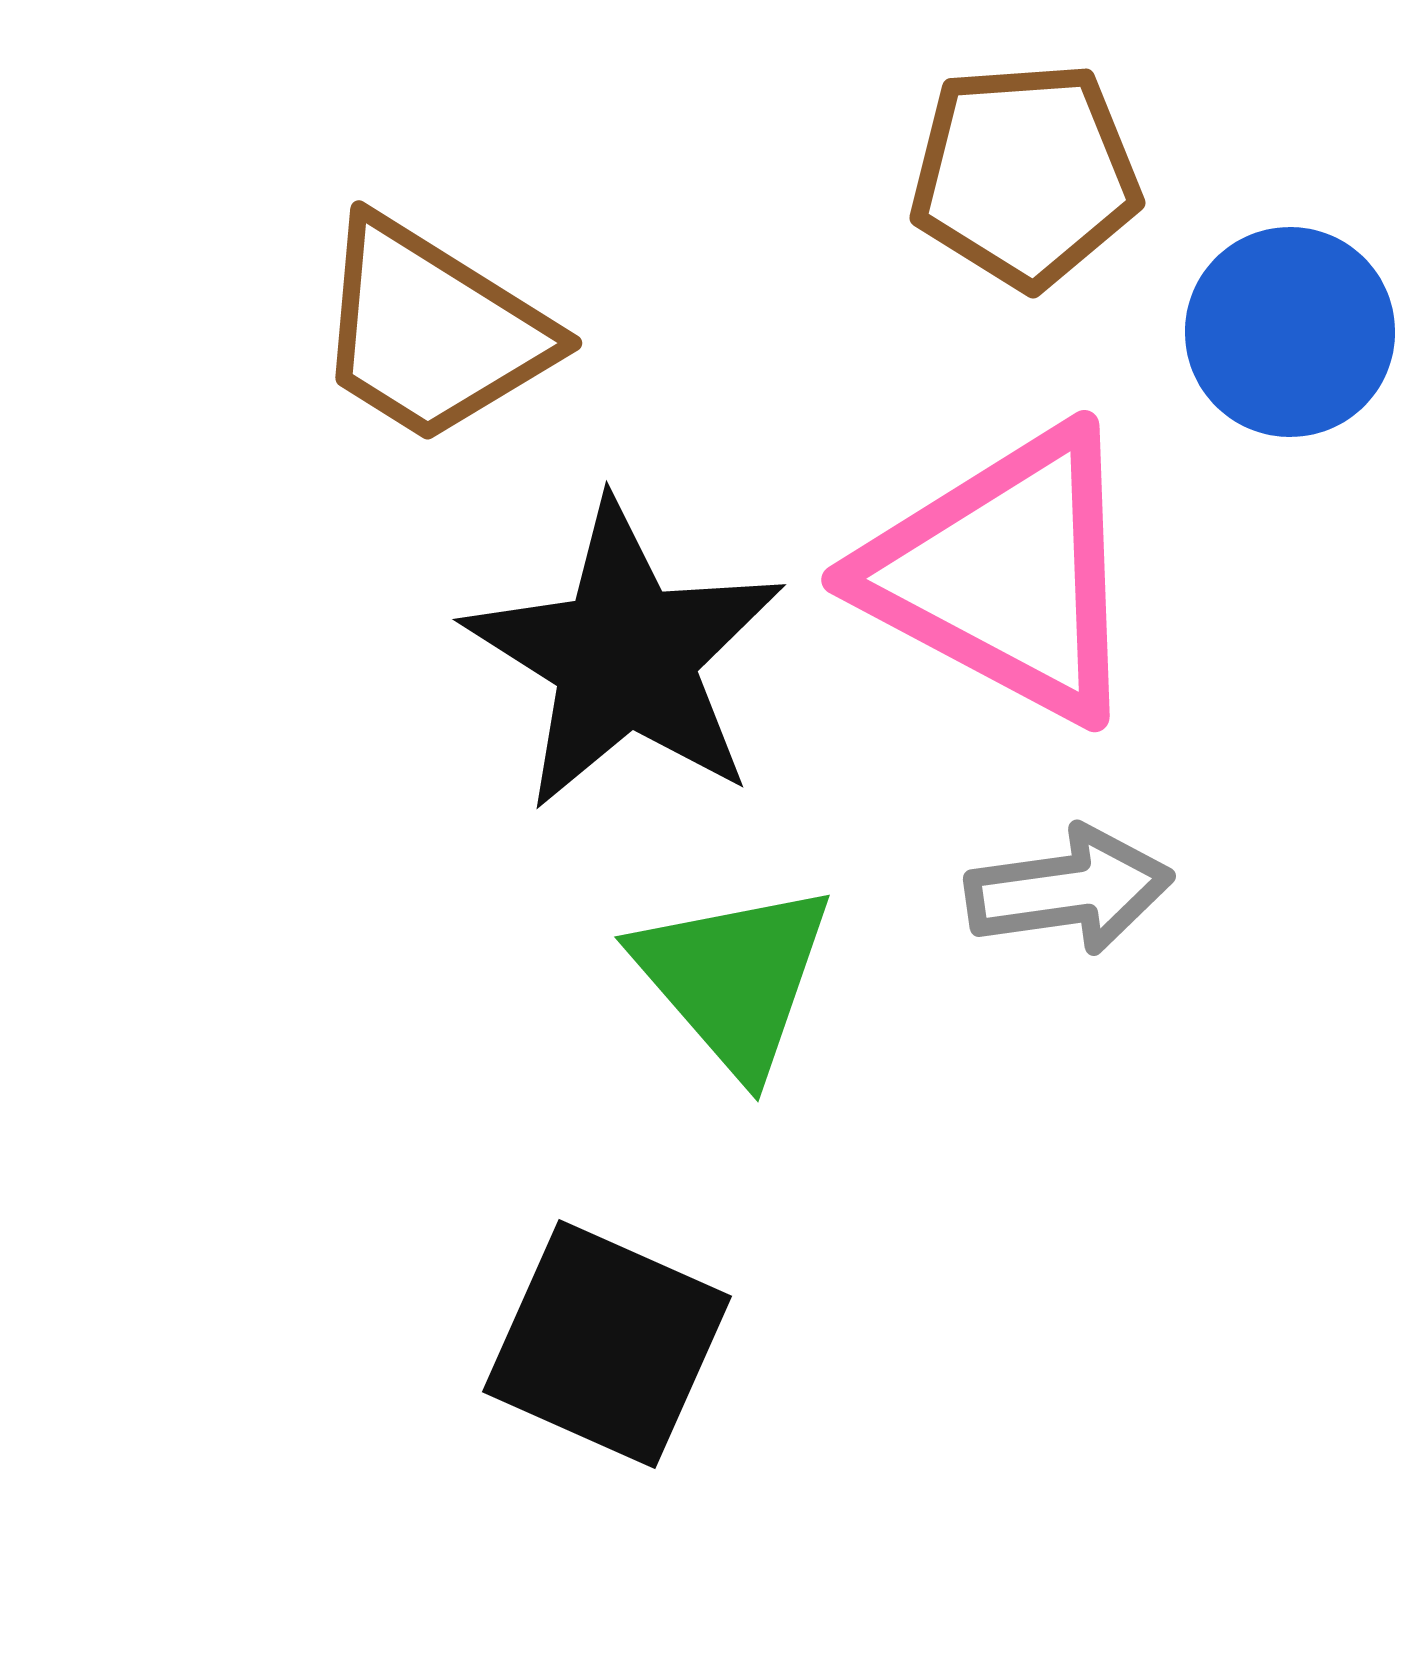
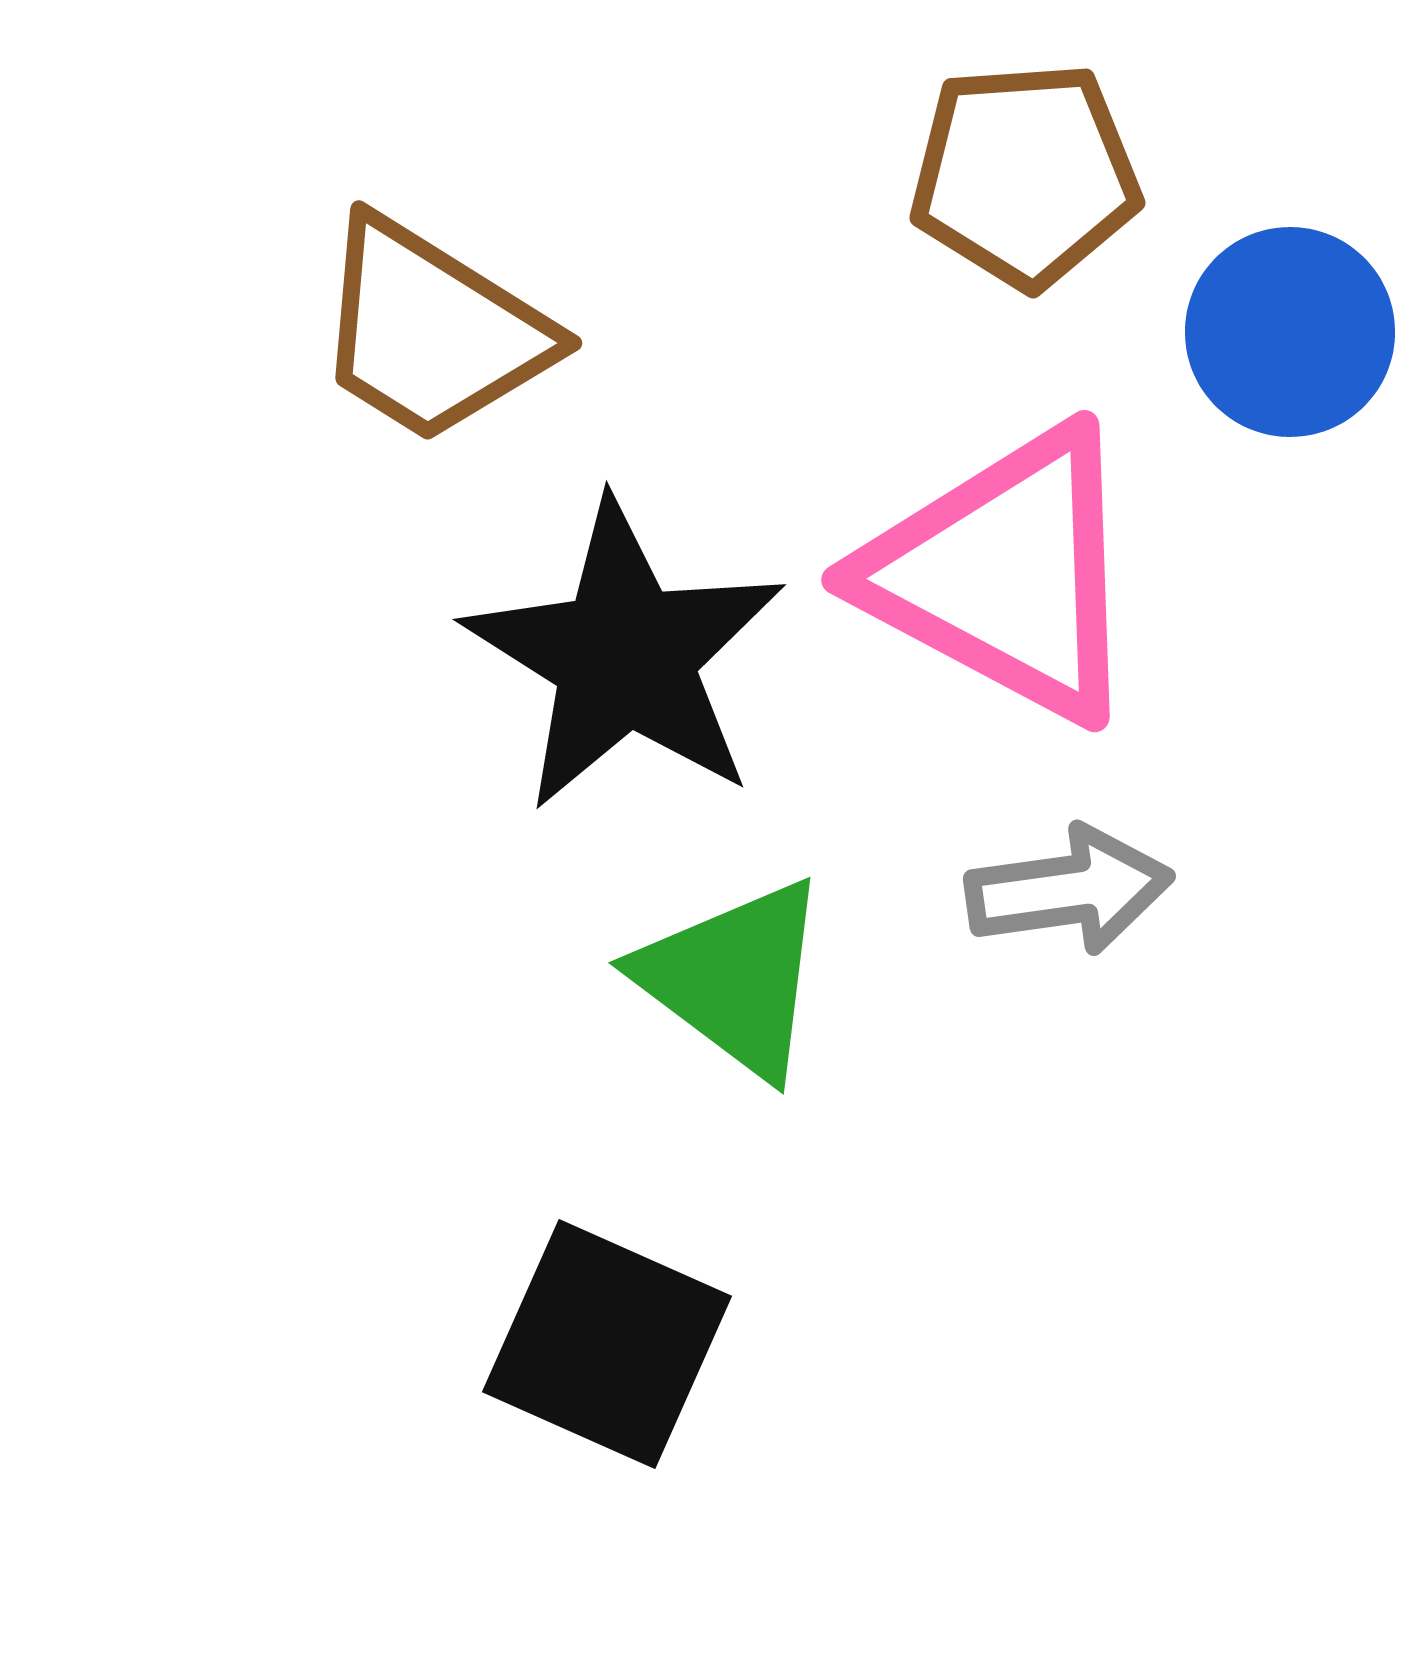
green triangle: rotated 12 degrees counterclockwise
